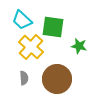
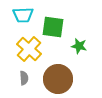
cyan trapezoid: moved 1 px right, 5 px up; rotated 45 degrees counterclockwise
yellow cross: moved 2 px left, 2 px down
brown circle: moved 1 px right
